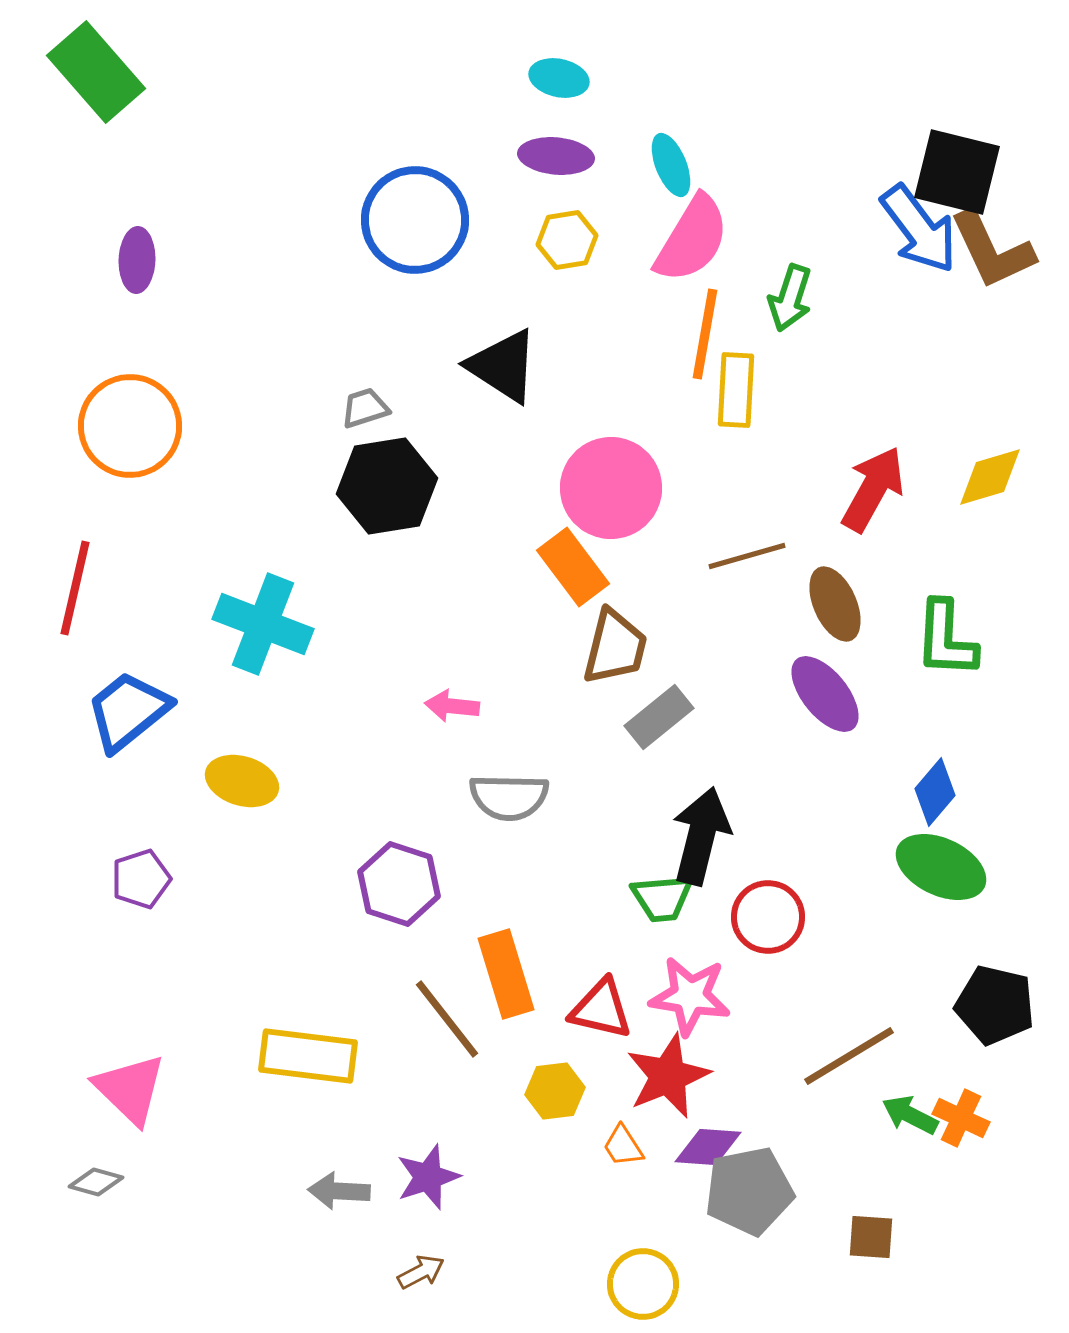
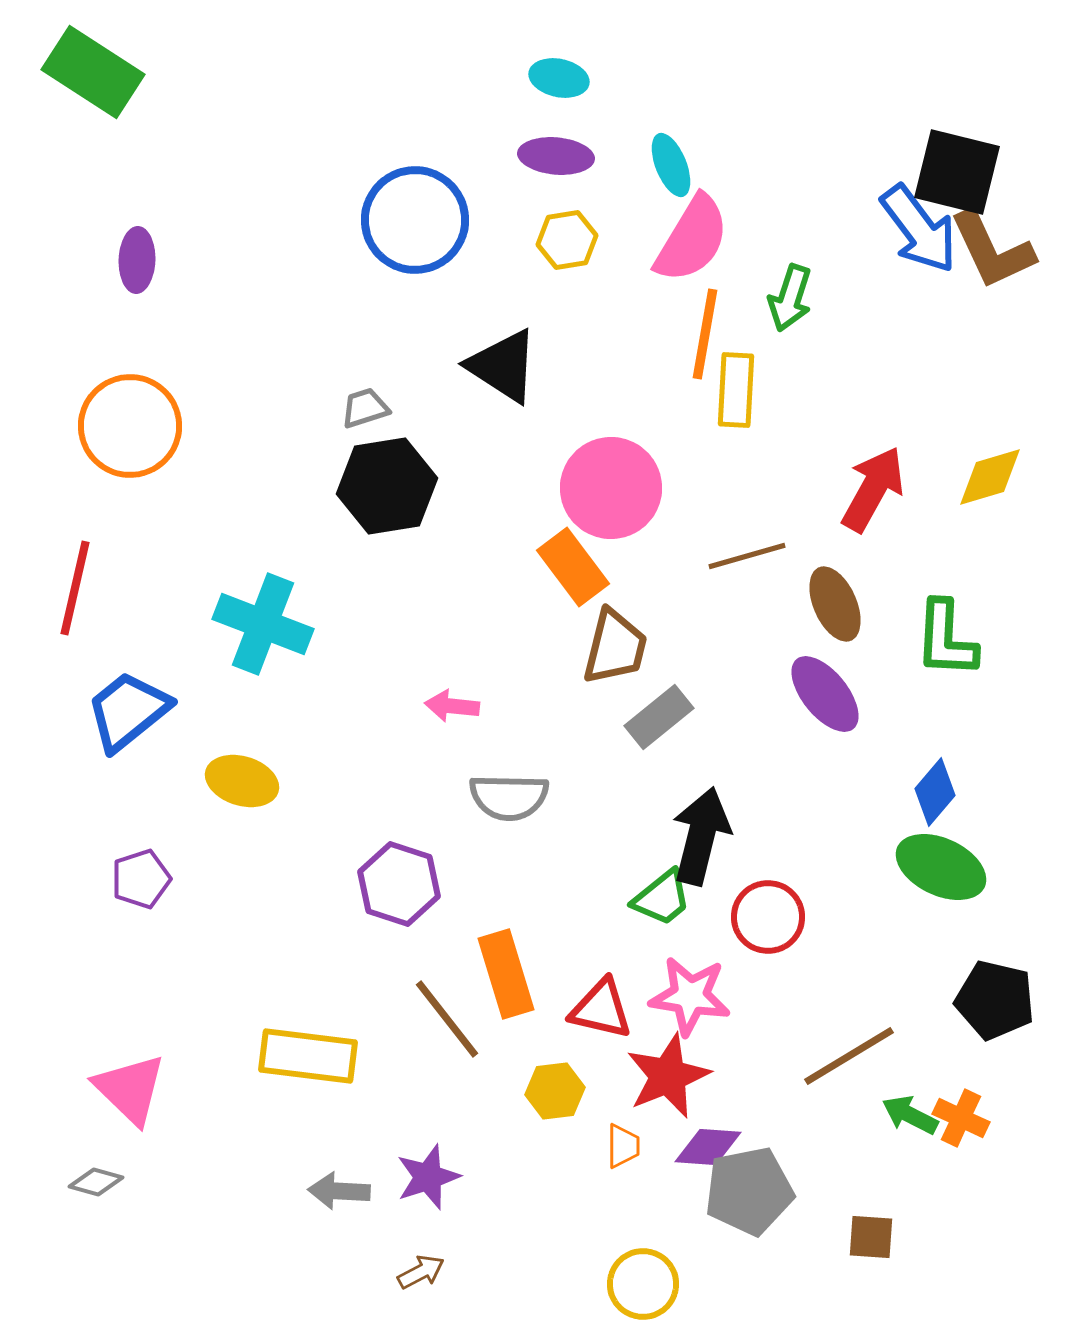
green rectangle at (96, 72): moved 3 px left; rotated 16 degrees counterclockwise
green trapezoid at (662, 898): rotated 34 degrees counterclockwise
black pentagon at (995, 1005): moved 5 px up
orange trapezoid at (623, 1146): rotated 147 degrees counterclockwise
